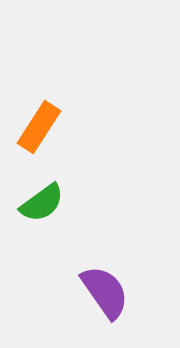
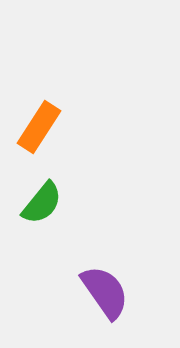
green semicircle: rotated 15 degrees counterclockwise
